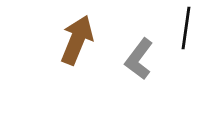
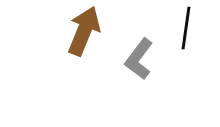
brown arrow: moved 7 px right, 9 px up
